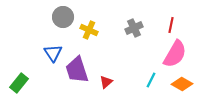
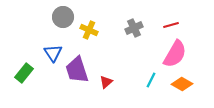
red line: rotated 63 degrees clockwise
green rectangle: moved 5 px right, 10 px up
